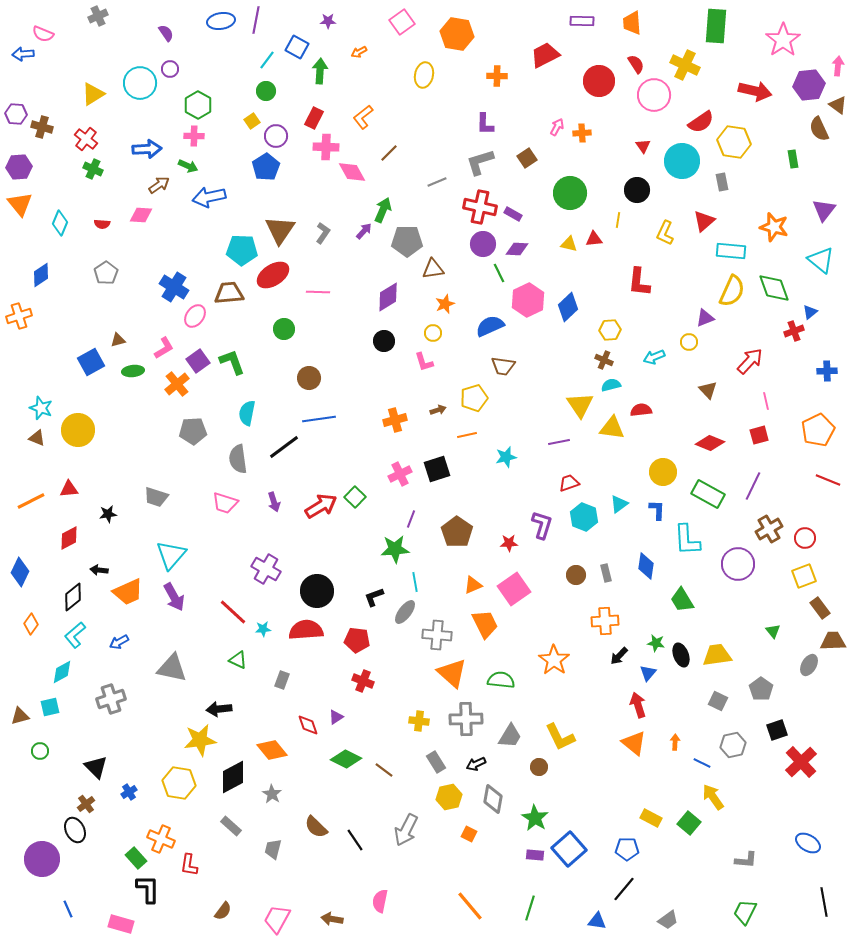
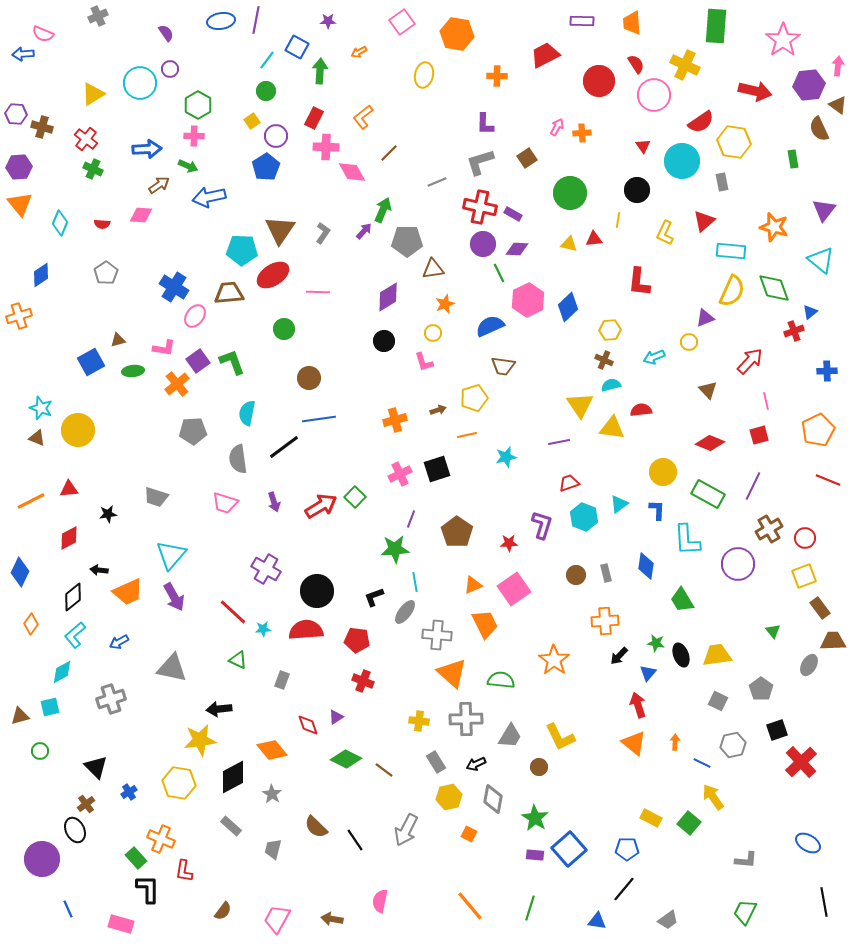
pink L-shape at (164, 348): rotated 40 degrees clockwise
red L-shape at (189, 865): moved 5 px left, 6 px down
